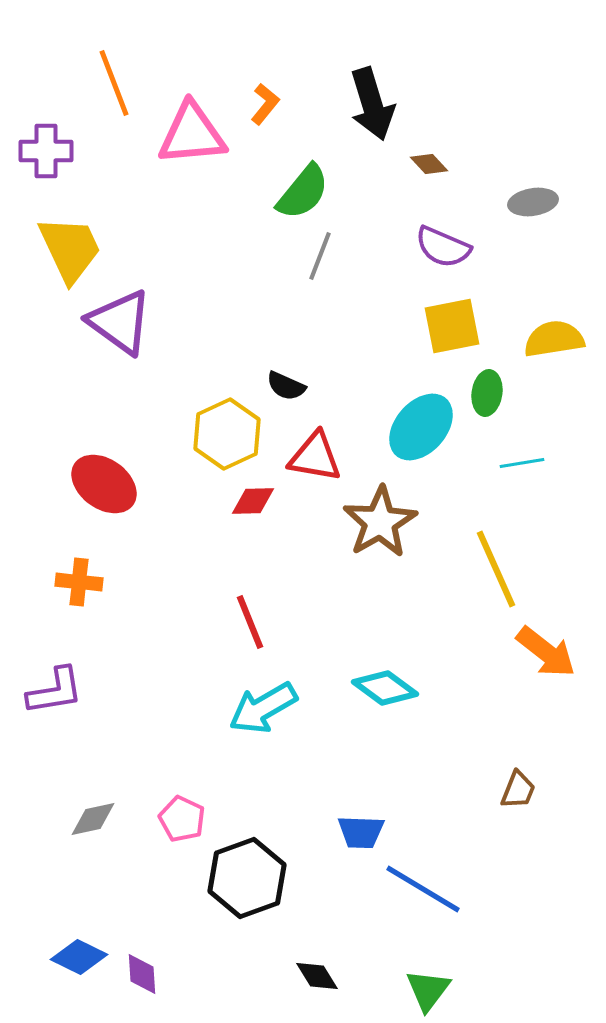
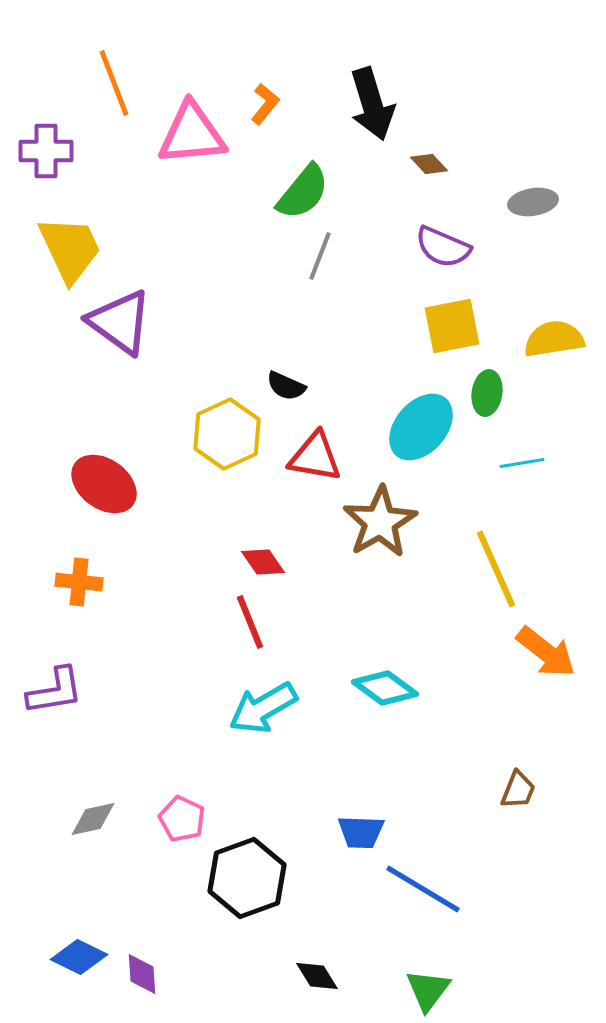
red diamond: moved 10 px right, 61 px down; rotated 57 degrees clockwise
